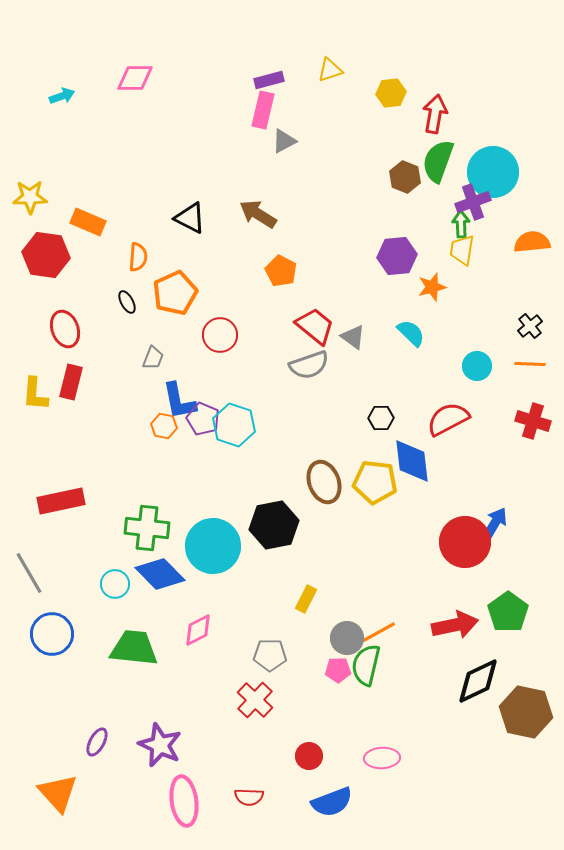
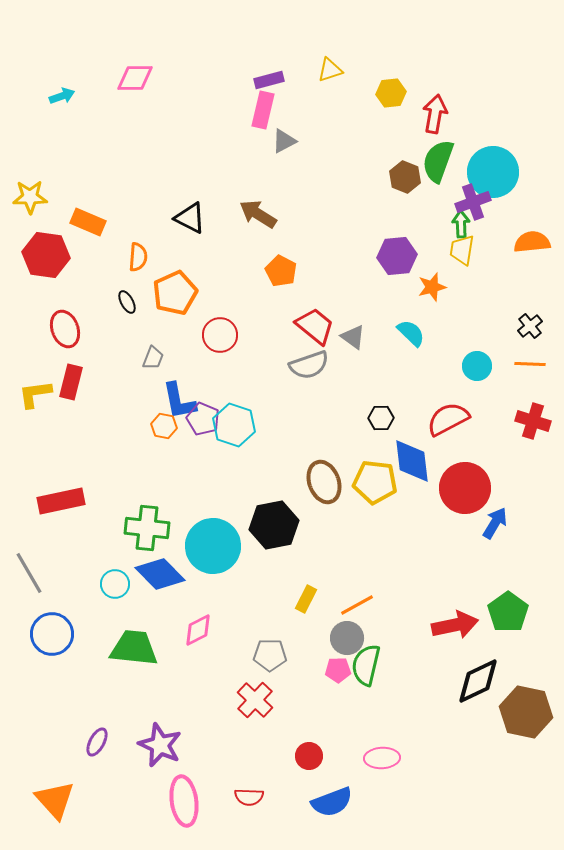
yellow L-shape at (35, 394): rotated 78 degrees clockwise
red circle at (465, 542): moved 54 px up
orange line at (379, 632): moved 22 px left, 27 px up
orange triangle at (58, 793): moved 3 px left, 7 px down
